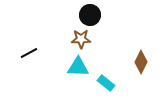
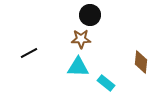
brown diamond: rotated 20 degrees counterclockwise
